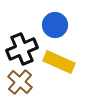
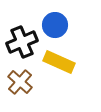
black cross: moved 7 px up
